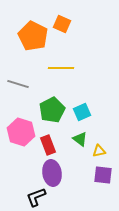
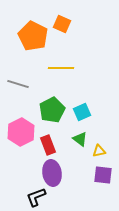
pink hexagon: rotated 16 degrees clockwise
